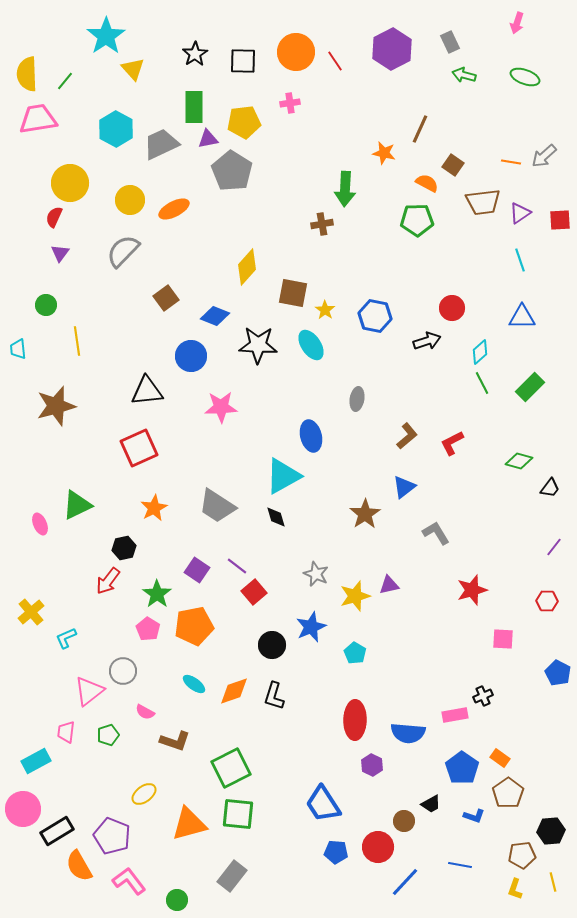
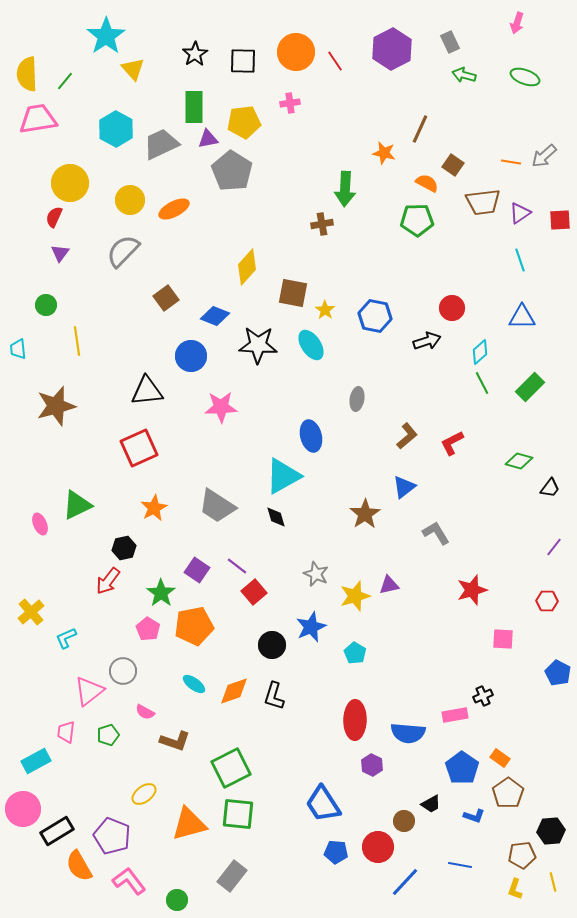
green star at (157, 594): moved 4 px right, 1 px up
